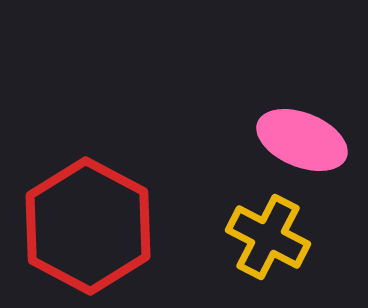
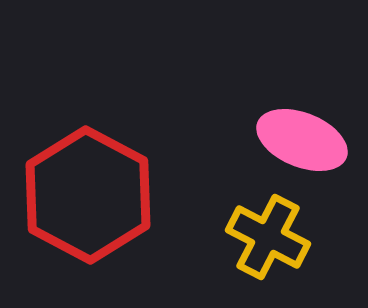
red hexagon: moved 31 px up
